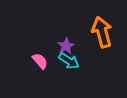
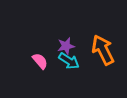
orange arrow: moved 1 px right, 18 px down; rotated 12 degrees counterclockwise
purple star: rotated 18 degrees clockwise
